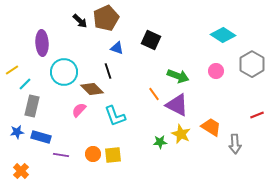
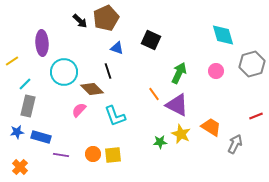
cyan diamond: rotated 40 degrees clockwise
gray hexagon: rotated 15 degrees clockwise
yellow line: moved 9 px up
green arrow: moved 1 px right, 3 px up; rotated 85 degrees counterclockwise
gray rectangle: moved 4 px left
red line: moved 1 px left, 1 px down
gray arrow: rotated 150 degrees counterclockwise
orange cross: moved 1 px left, 4 px up
